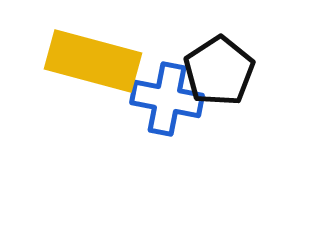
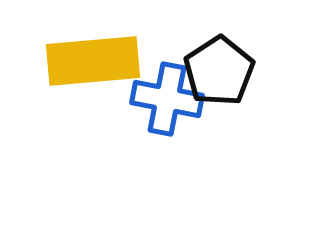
yellow rectangle: rotated 20 degrees counterclockwise
